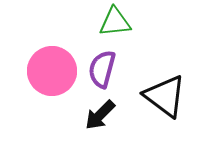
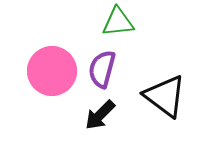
green triangle: moved 3 px right
